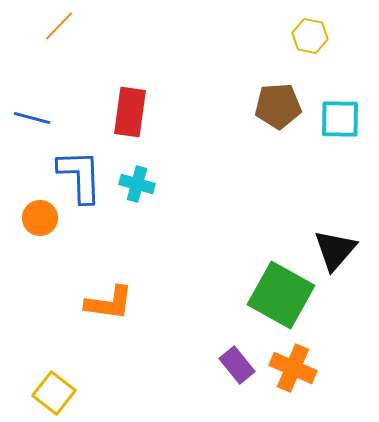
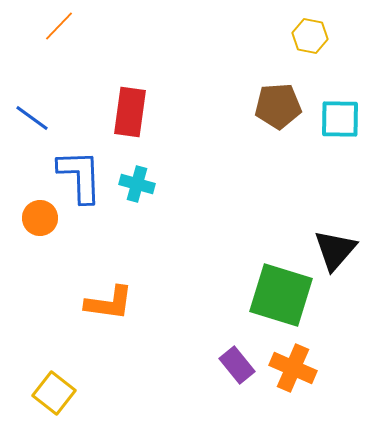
blue line: rotated 21 degrees clockwise
green square: rotated 12 degrees counterclockwise
